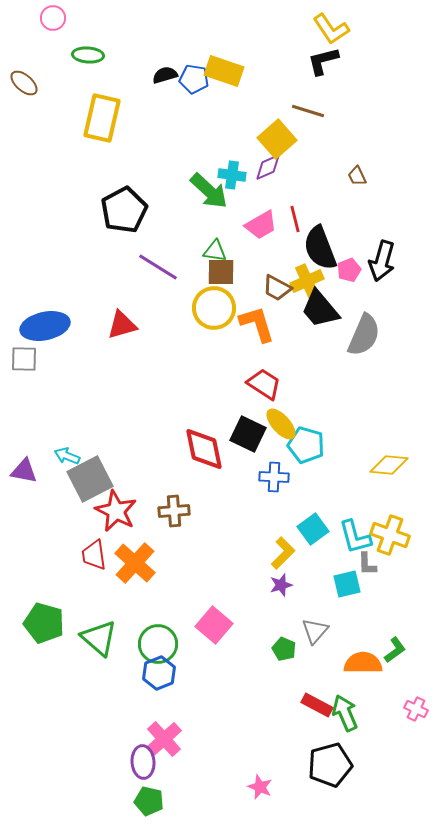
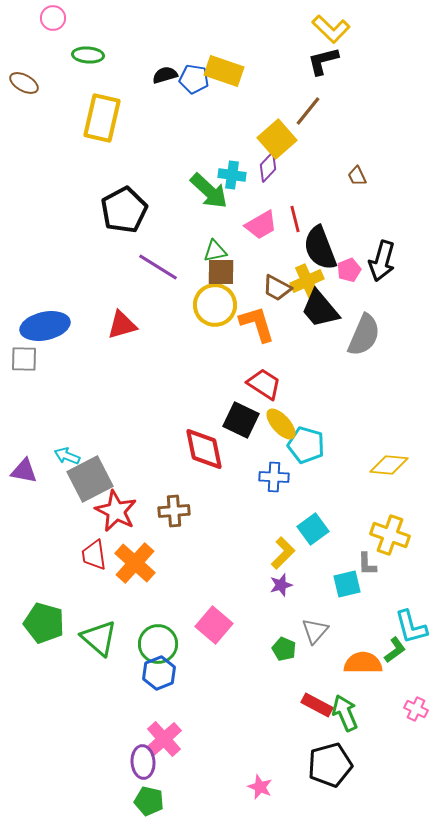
yellow L-shape at (331, 29): rotated 12 degrees counterclockwise
brown ellipse at (24, 83): rotated 12 degrees counterclockwise
brown line at (308, 111): rotated 68 degrees counterclockwise
purple diamond at (268, 167): rotated 24 degrees counterclockwise
green triangle at (215, 251): rotated 20 degrees counterclockwise
yellow circle at (214, 308): moved 1 px right, 3 px up
black square at (248, 434): moved 7 px left, 14 px up
cyan L-shape at (355, 537): moved 56 px right, 90 px down
